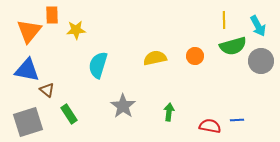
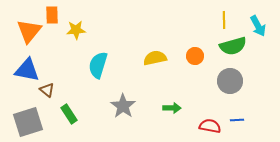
gray circle: moved 31 px left, 20 px down
green arrow: moved 3 px right, 4 px up; rotated 84 degrees clockwise
